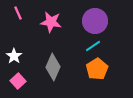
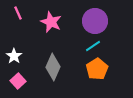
pink star: rotated 15 degrees clockwise
